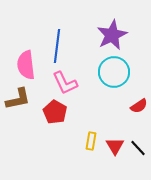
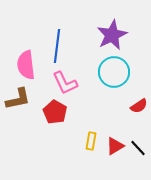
red triangle: rotated 30 degrees clockwise
